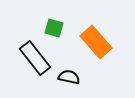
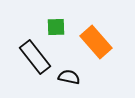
green square: moved 2 px right, 1 px up; rotated 18 degrees counterclockwise
black rectangle: moved 1 px up
